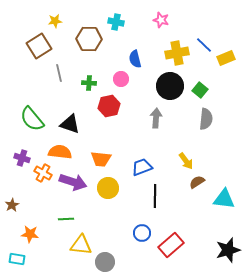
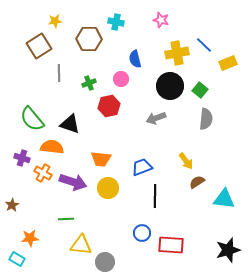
yellow rectangle: moved 2 px right, 5 px down
gray line: rotated 12 degrees clockwise
green cross: rotated 24 degrees counterclockwise
gray arrow: rotated 114 degrees counterclockwise
orange semicircle: moved 8 px left, 5 px up
orange star: moved 4 px down; rotated 12 degrees counterclockwise
red rectangle: rotated 45 degrees clockwise
cyan rectangle: rotated 21 degrees clockwise
